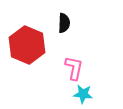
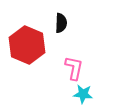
black semicircle: moved 3 px left
